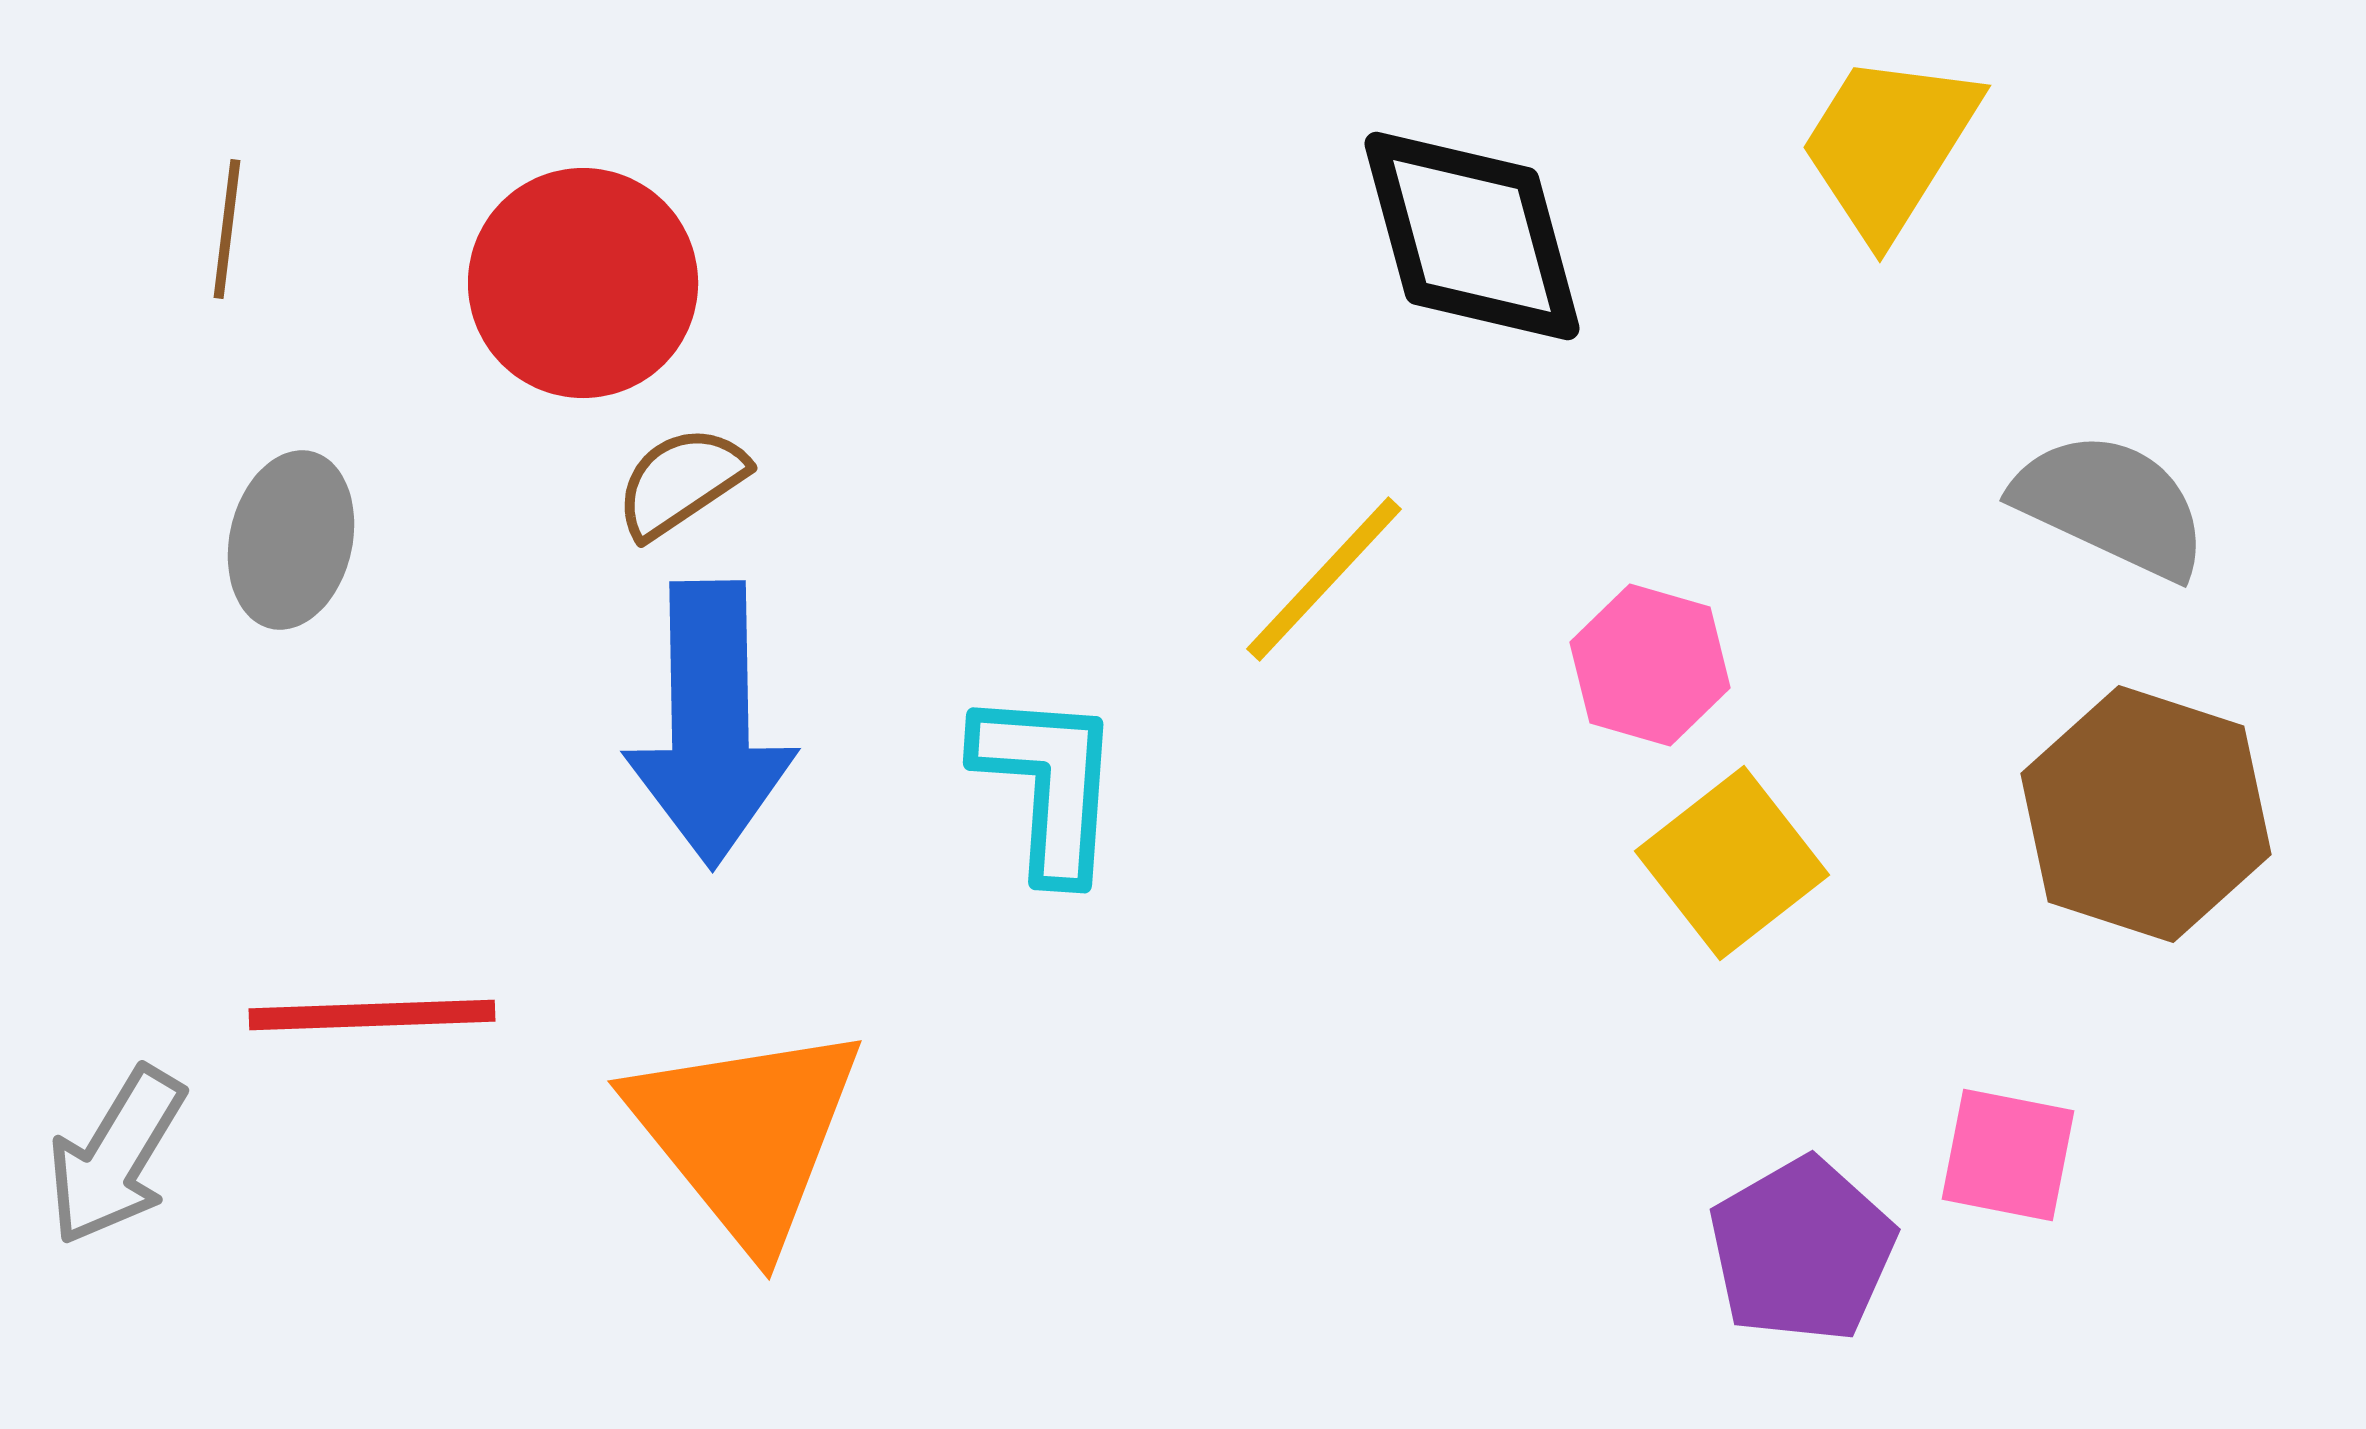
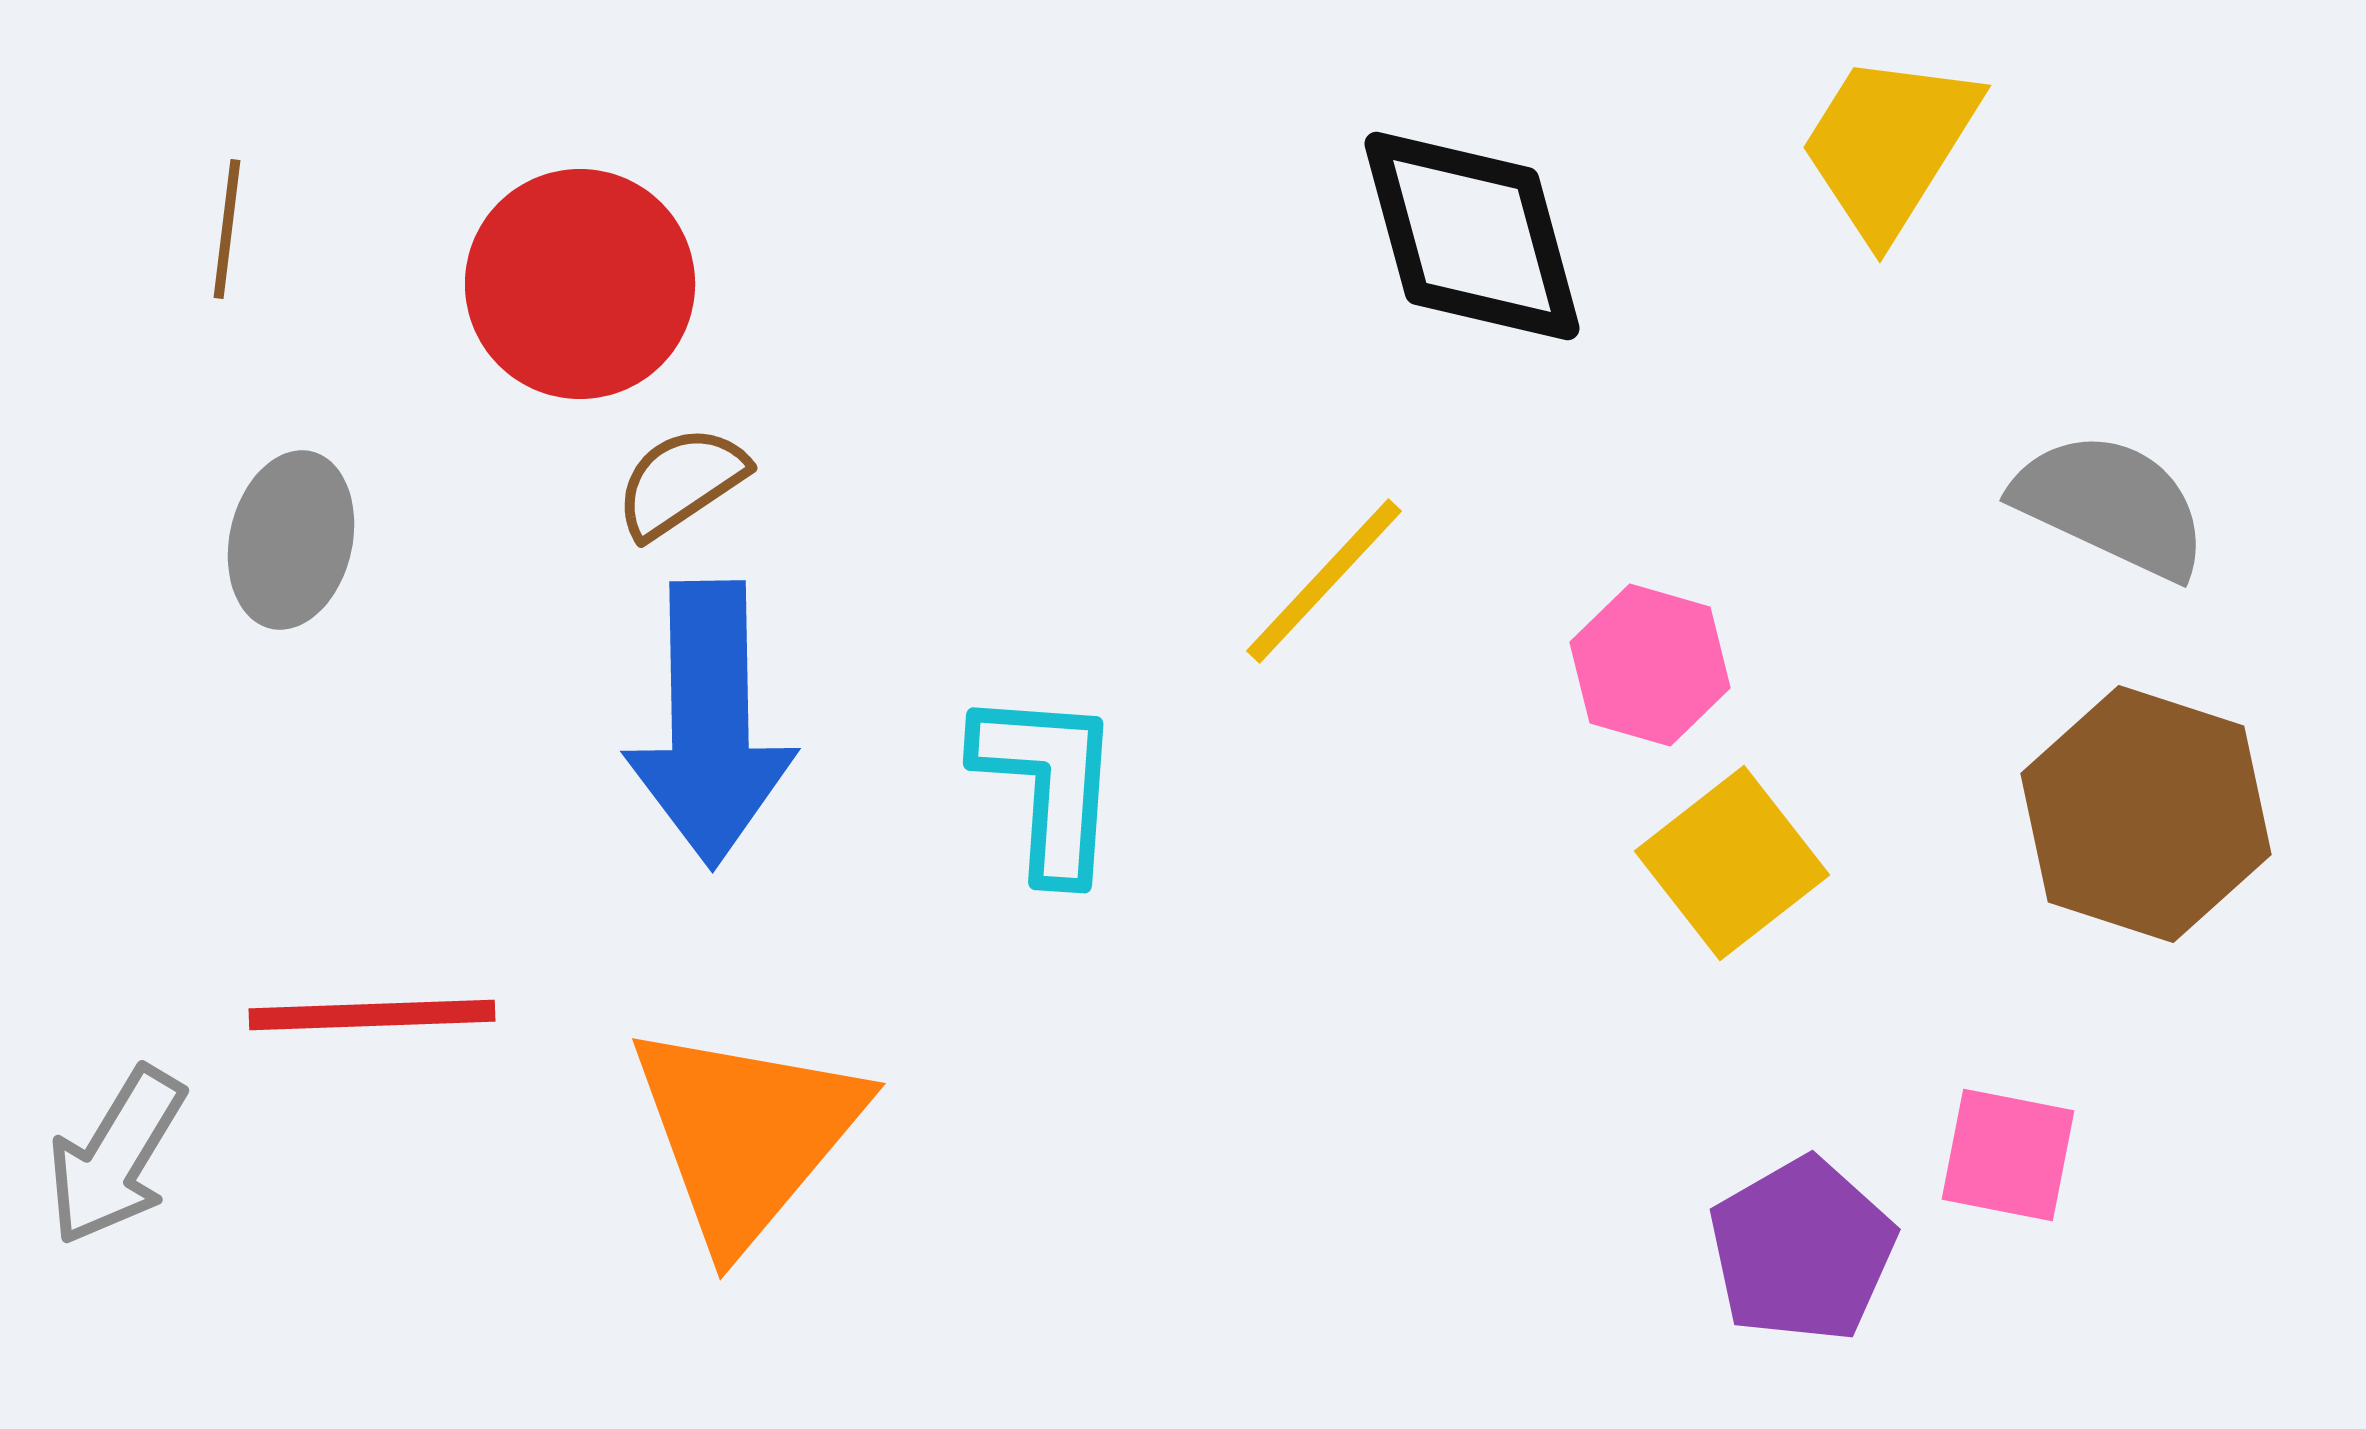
red circle: moved 3 px left, 1 px down
yellow line: moved 2 px down
orange triangle: rotated 19 degrees clockwise
